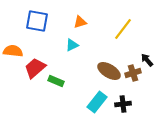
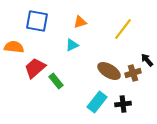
orange semicircle: moved 1 px right, 4 px up
green rectangle: rotated 28 degrees clockwise
